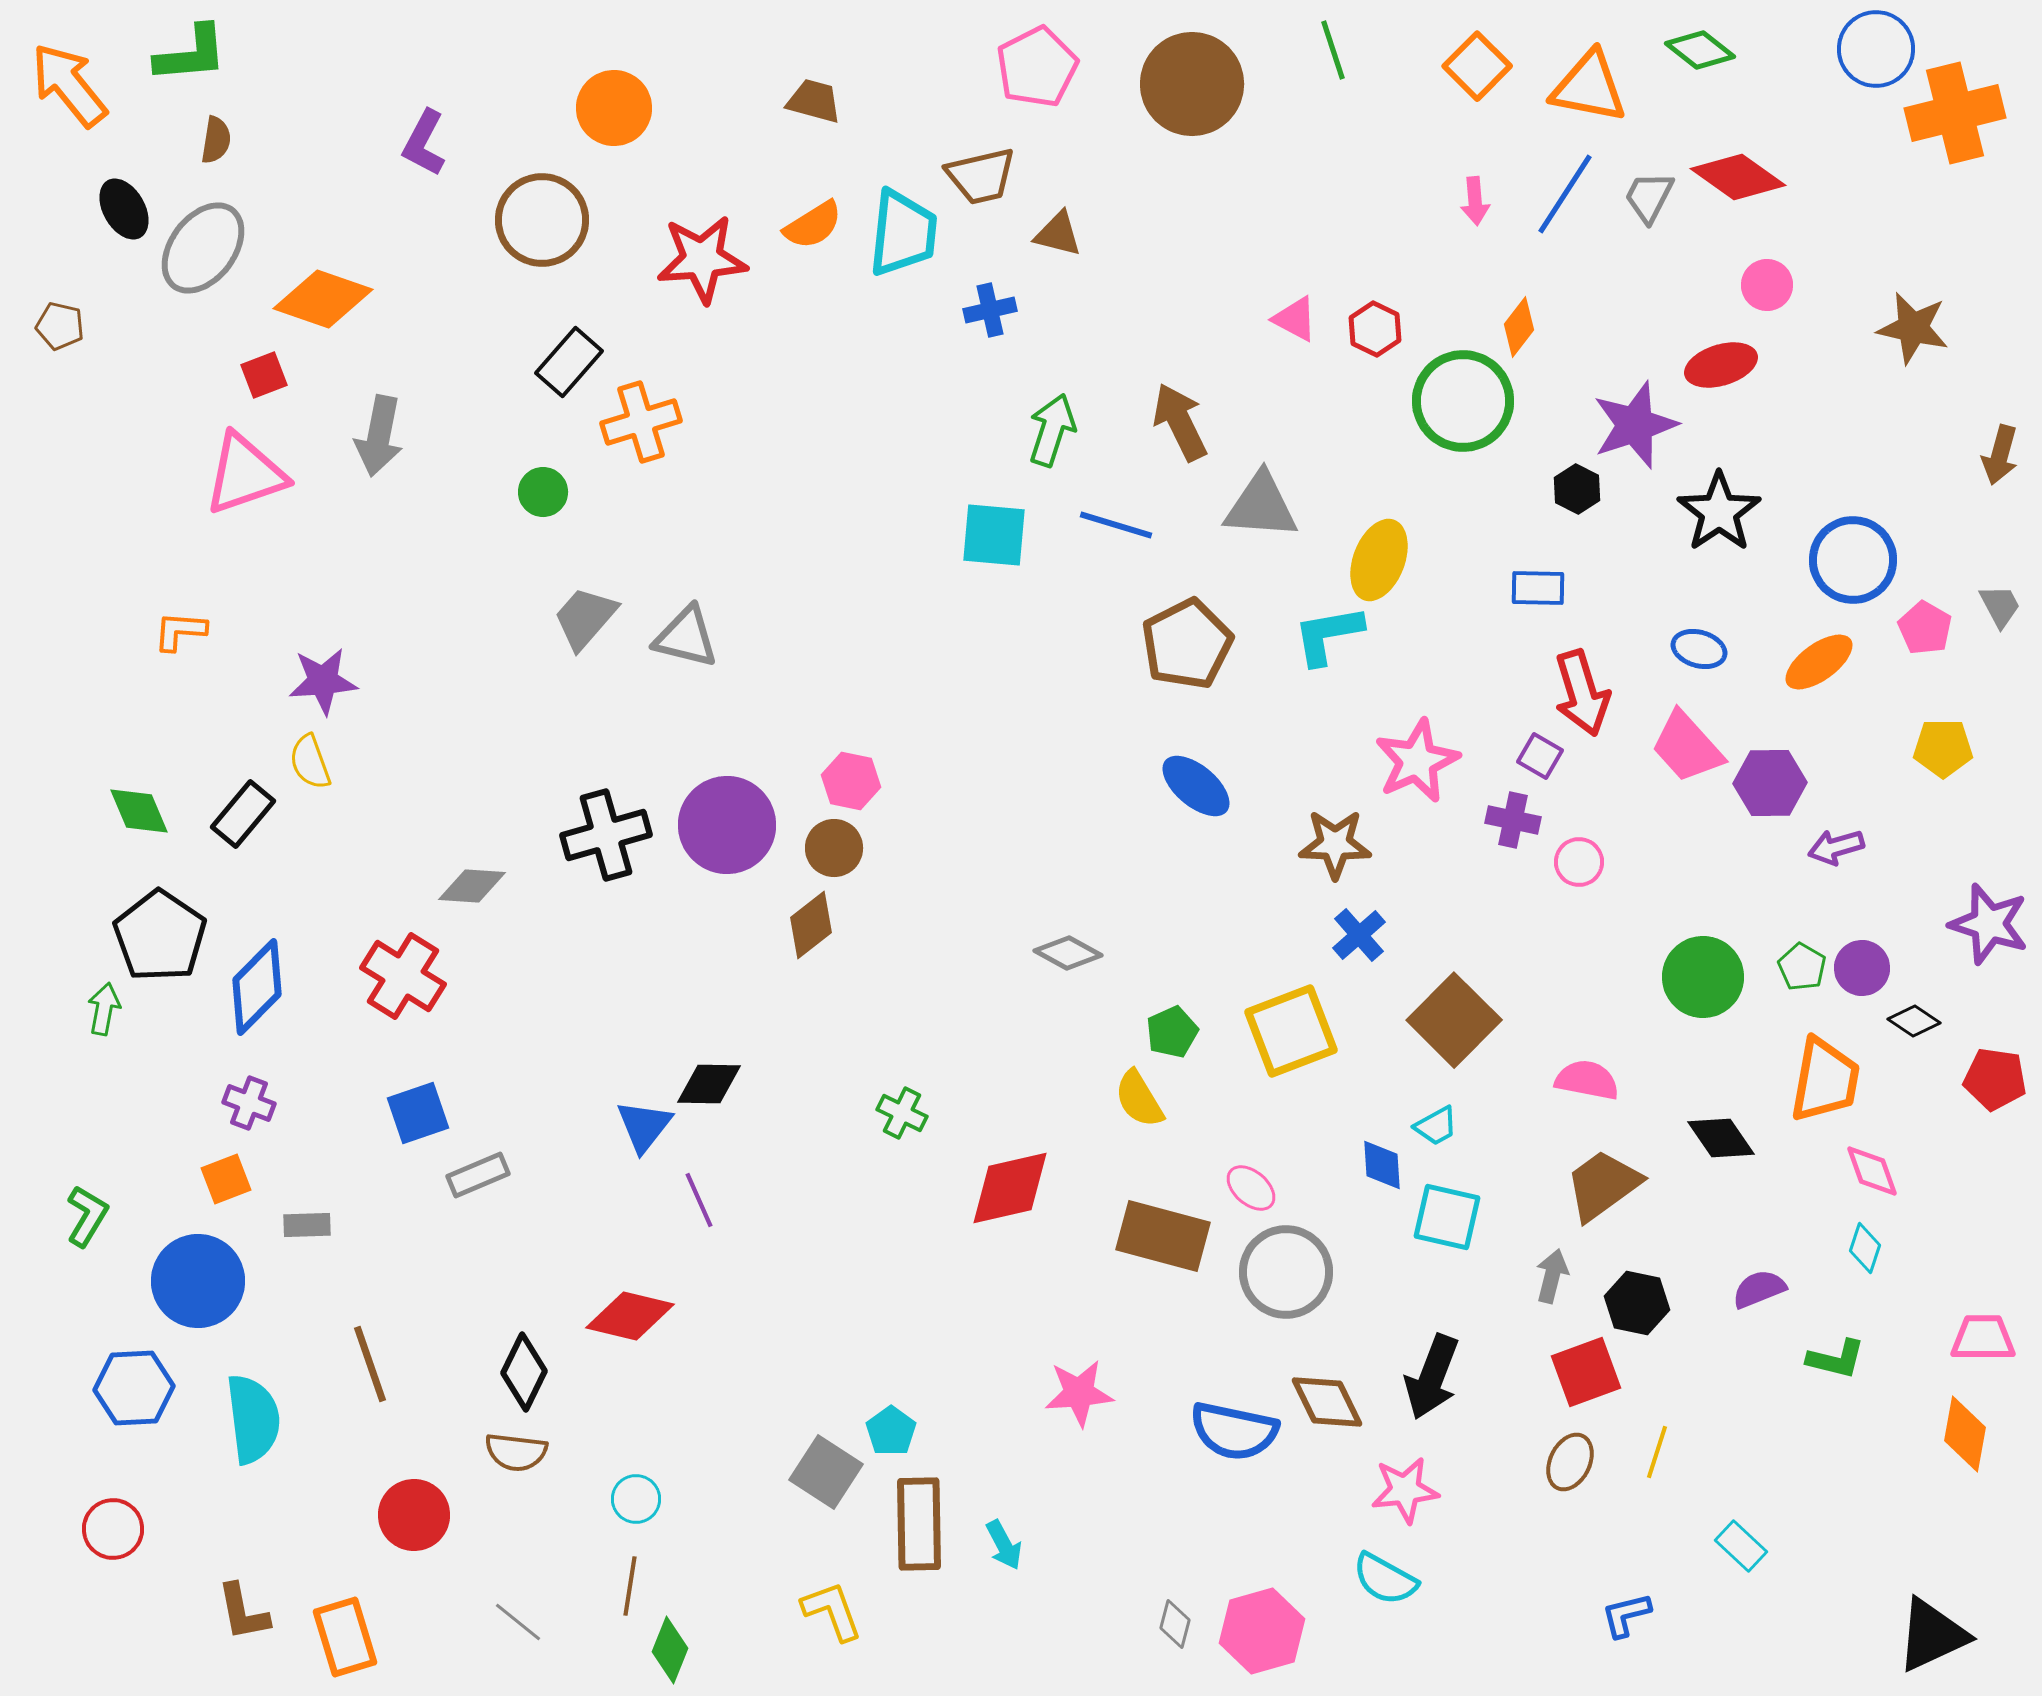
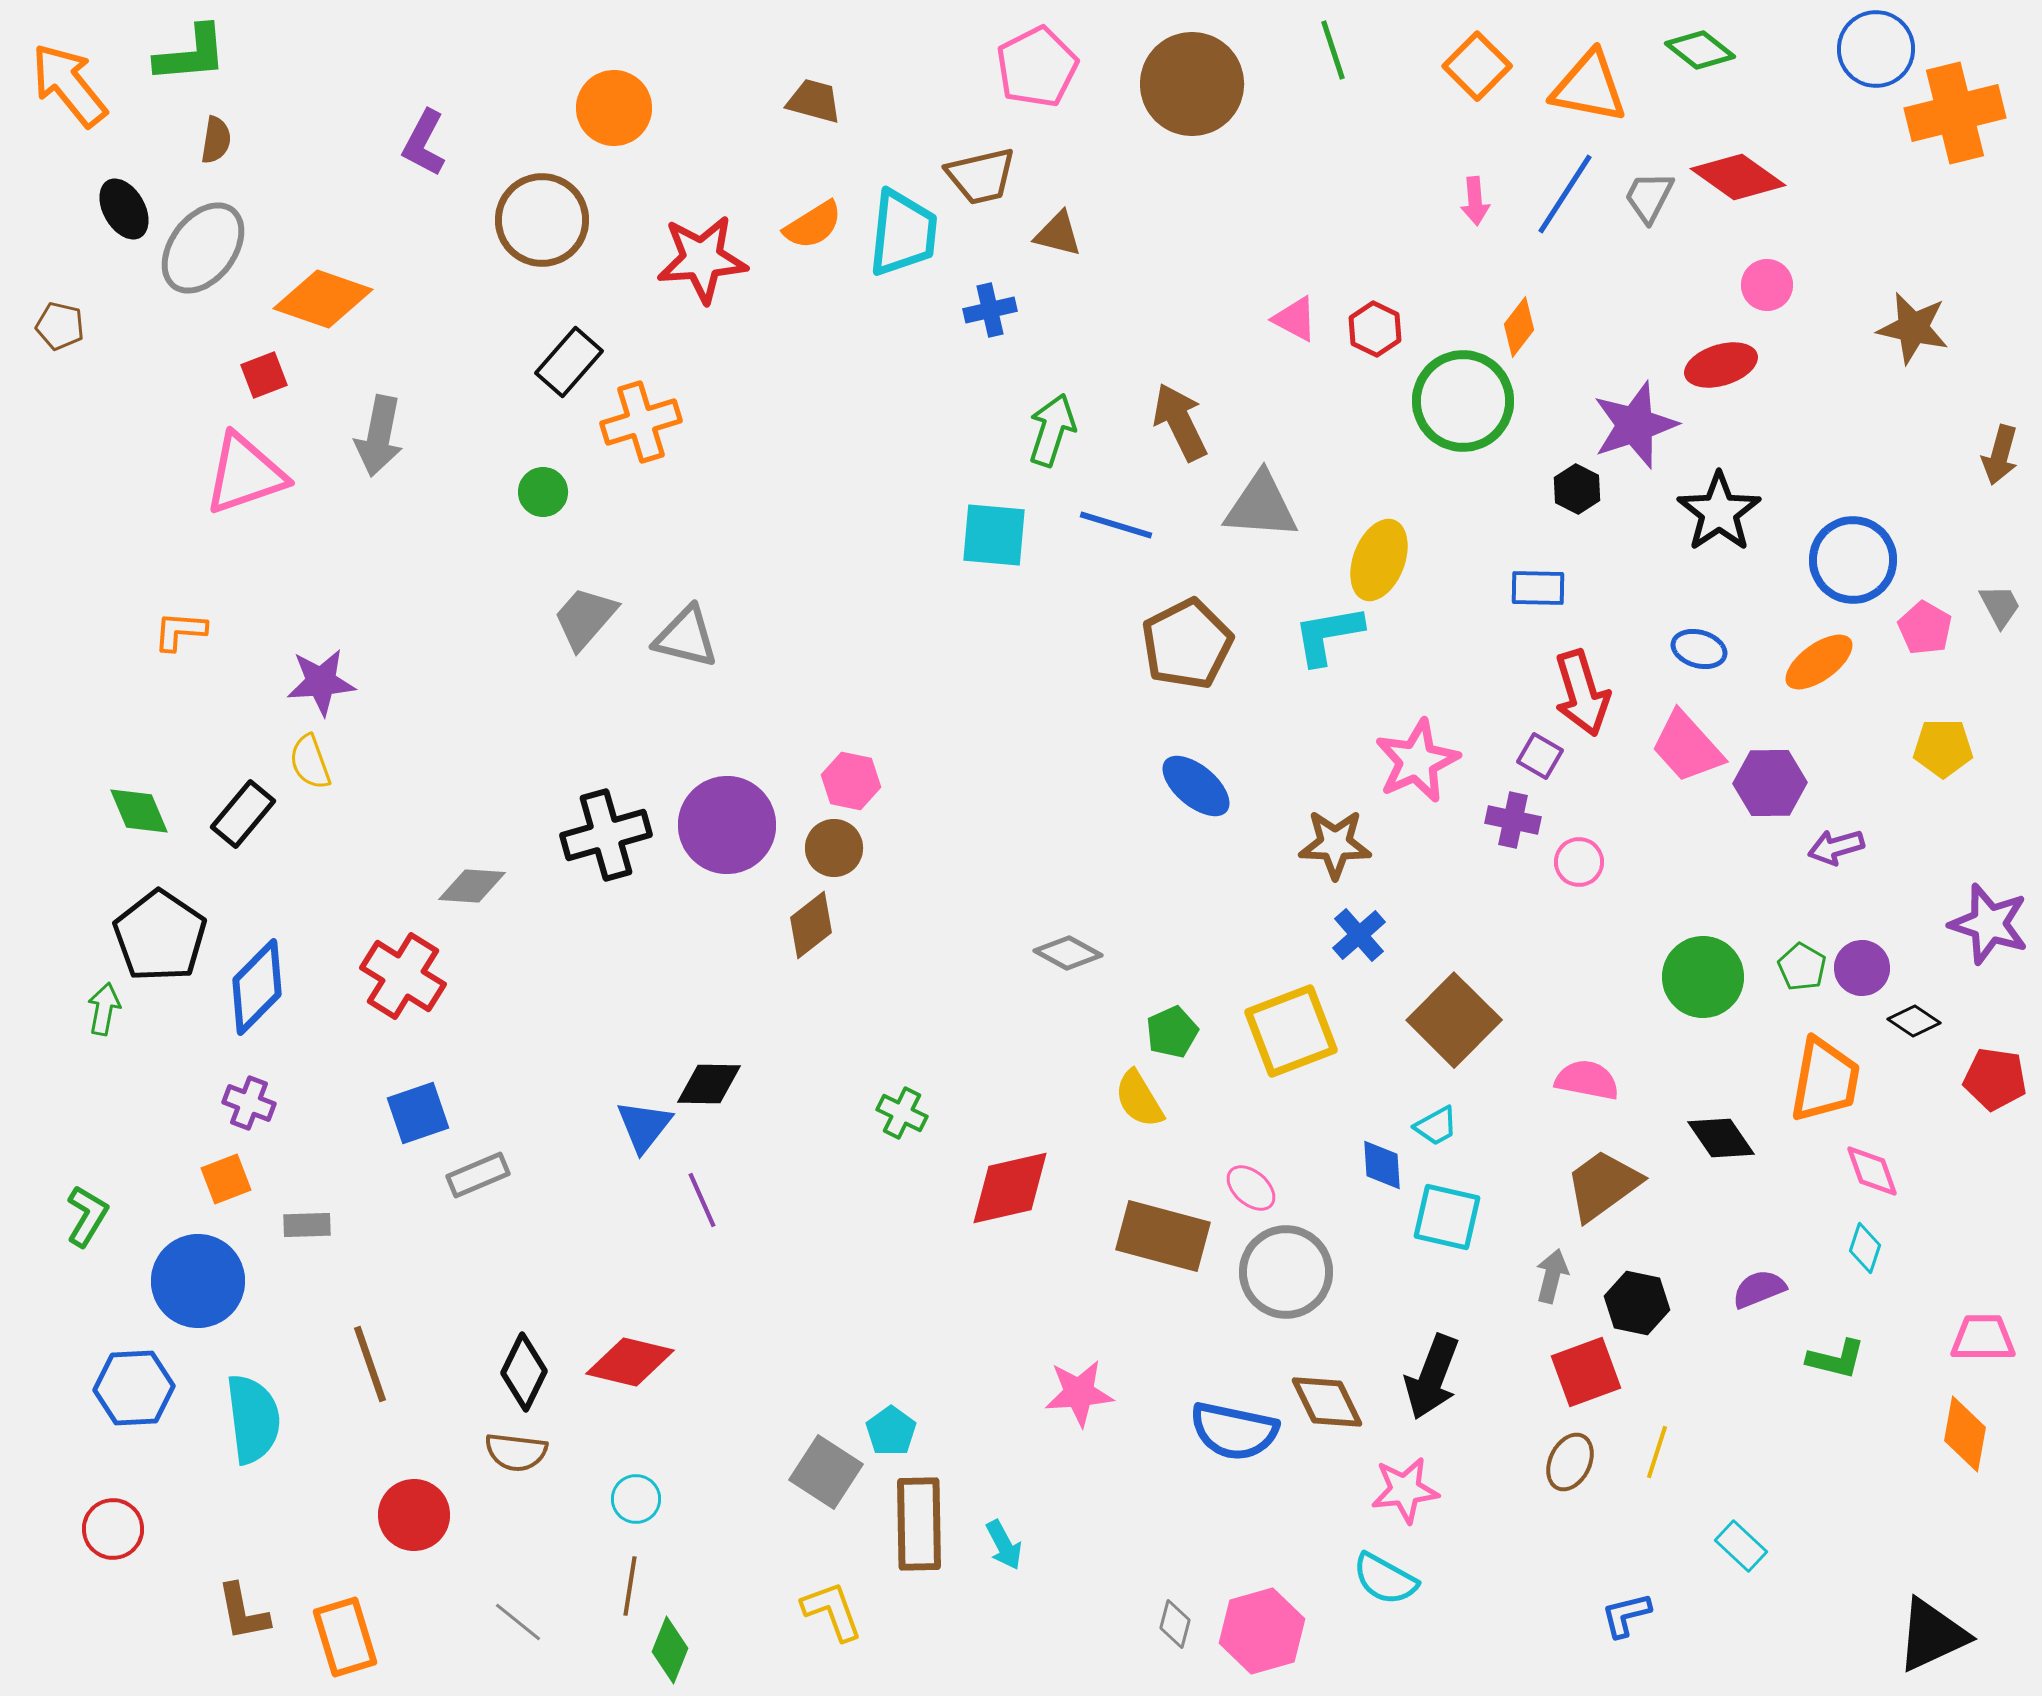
purple star at (323, 681): moved 2 px left, 1 px down
purple line at (699, 1200): moved 3 px right
red diamond at (630, 1316): moved 46 px down
